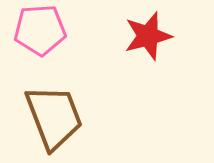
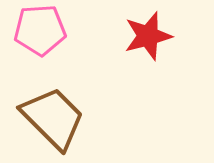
brown trapezoid: moved 1 px left, 1 px down; rotated 24 degrees counterclockwise
